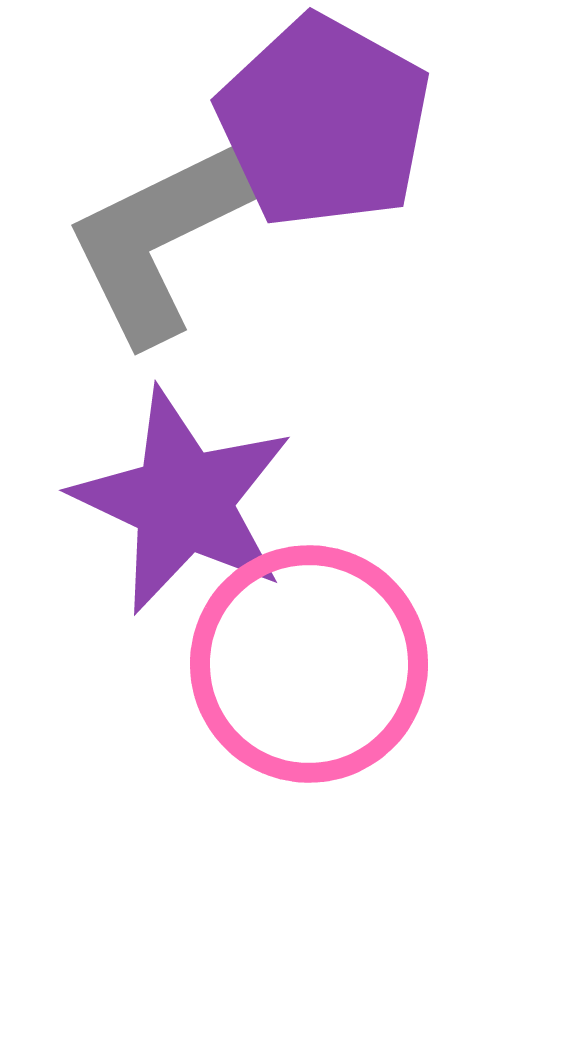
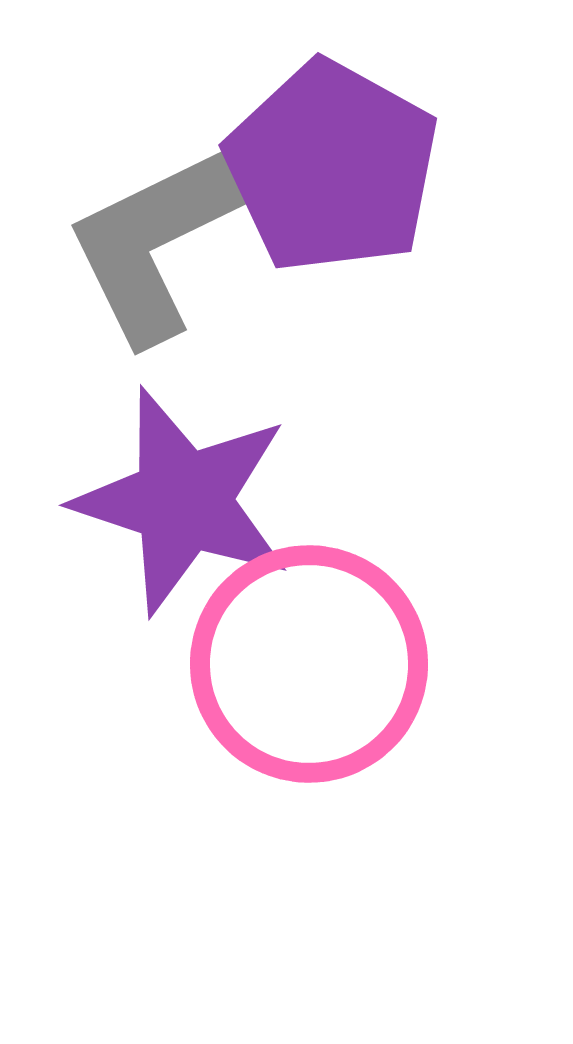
purple pentagon: moved 8 px right, 45 px down
purple star: rotated 7 degrees counterclockwise
